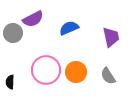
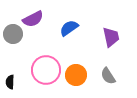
blue semicircle: rotated 12 degrees counterclockwise
gray circle: moved 1 px down
orange circle: moved 3 px down
